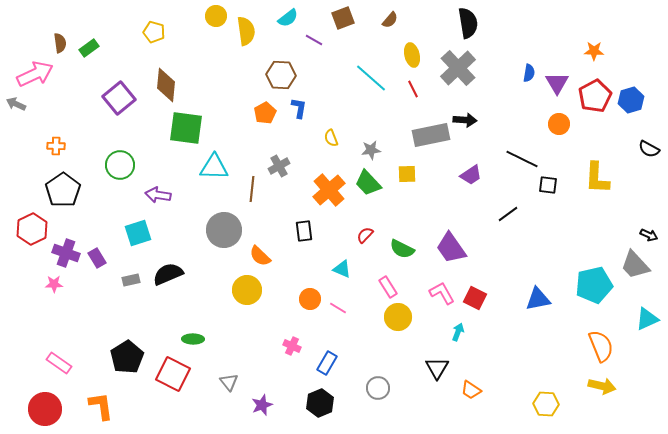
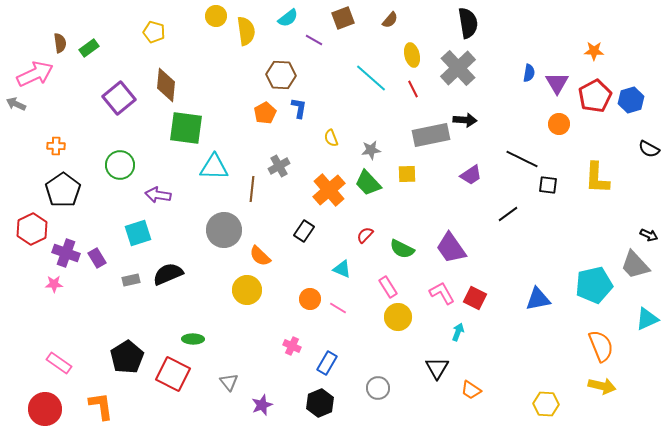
black rectangle at (304, 231): rotated 40 degrees clockwise
